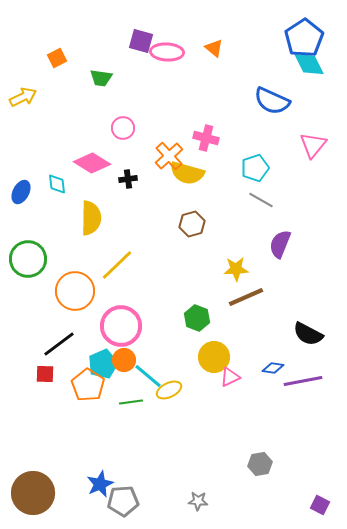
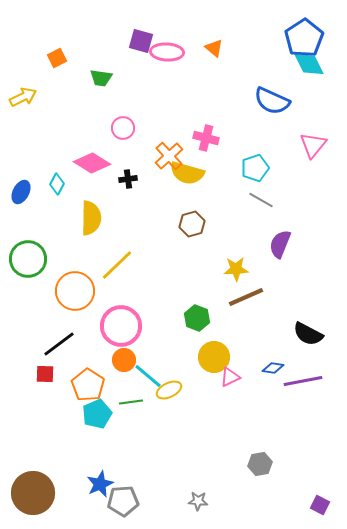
cyan diamond at (57, 184): rotated 35 degrees clockwise
cyan pentagon at (103, 364): moved 6 px left, 50 px down
